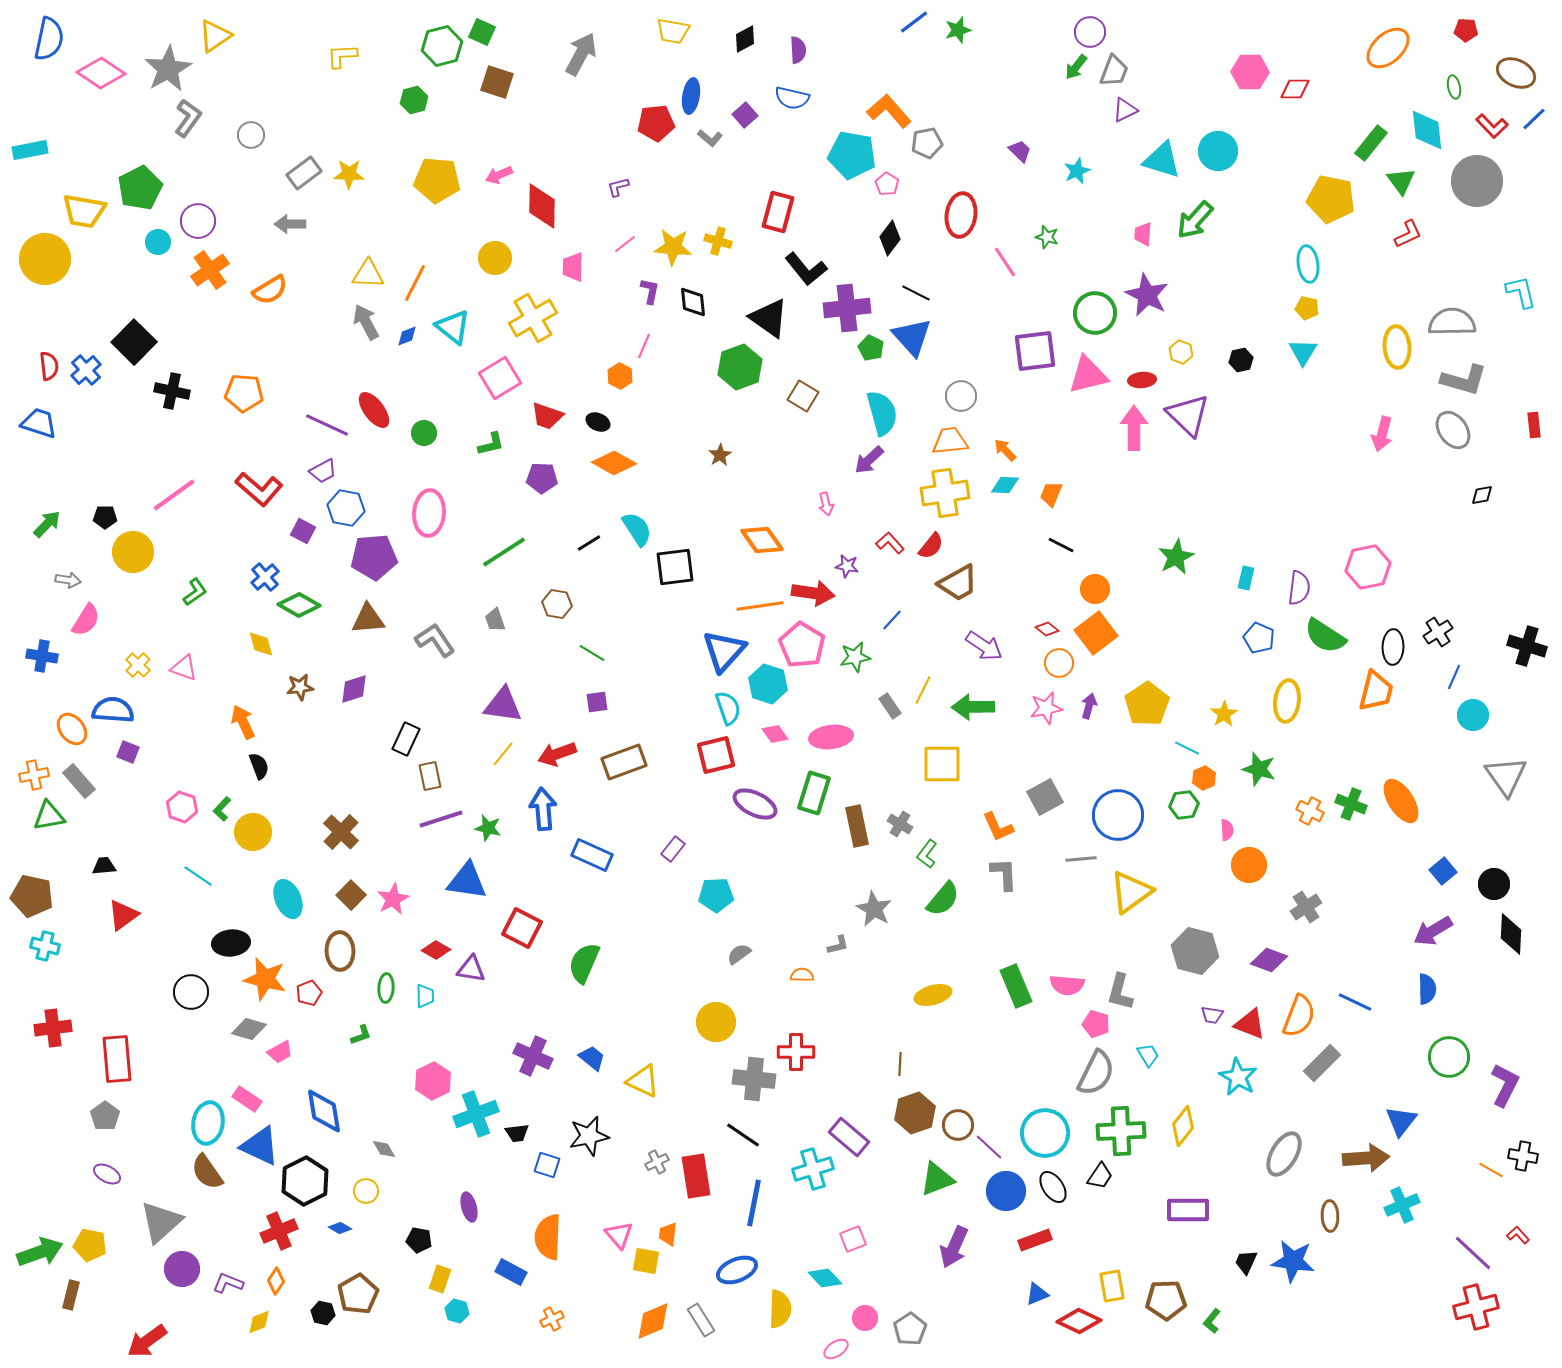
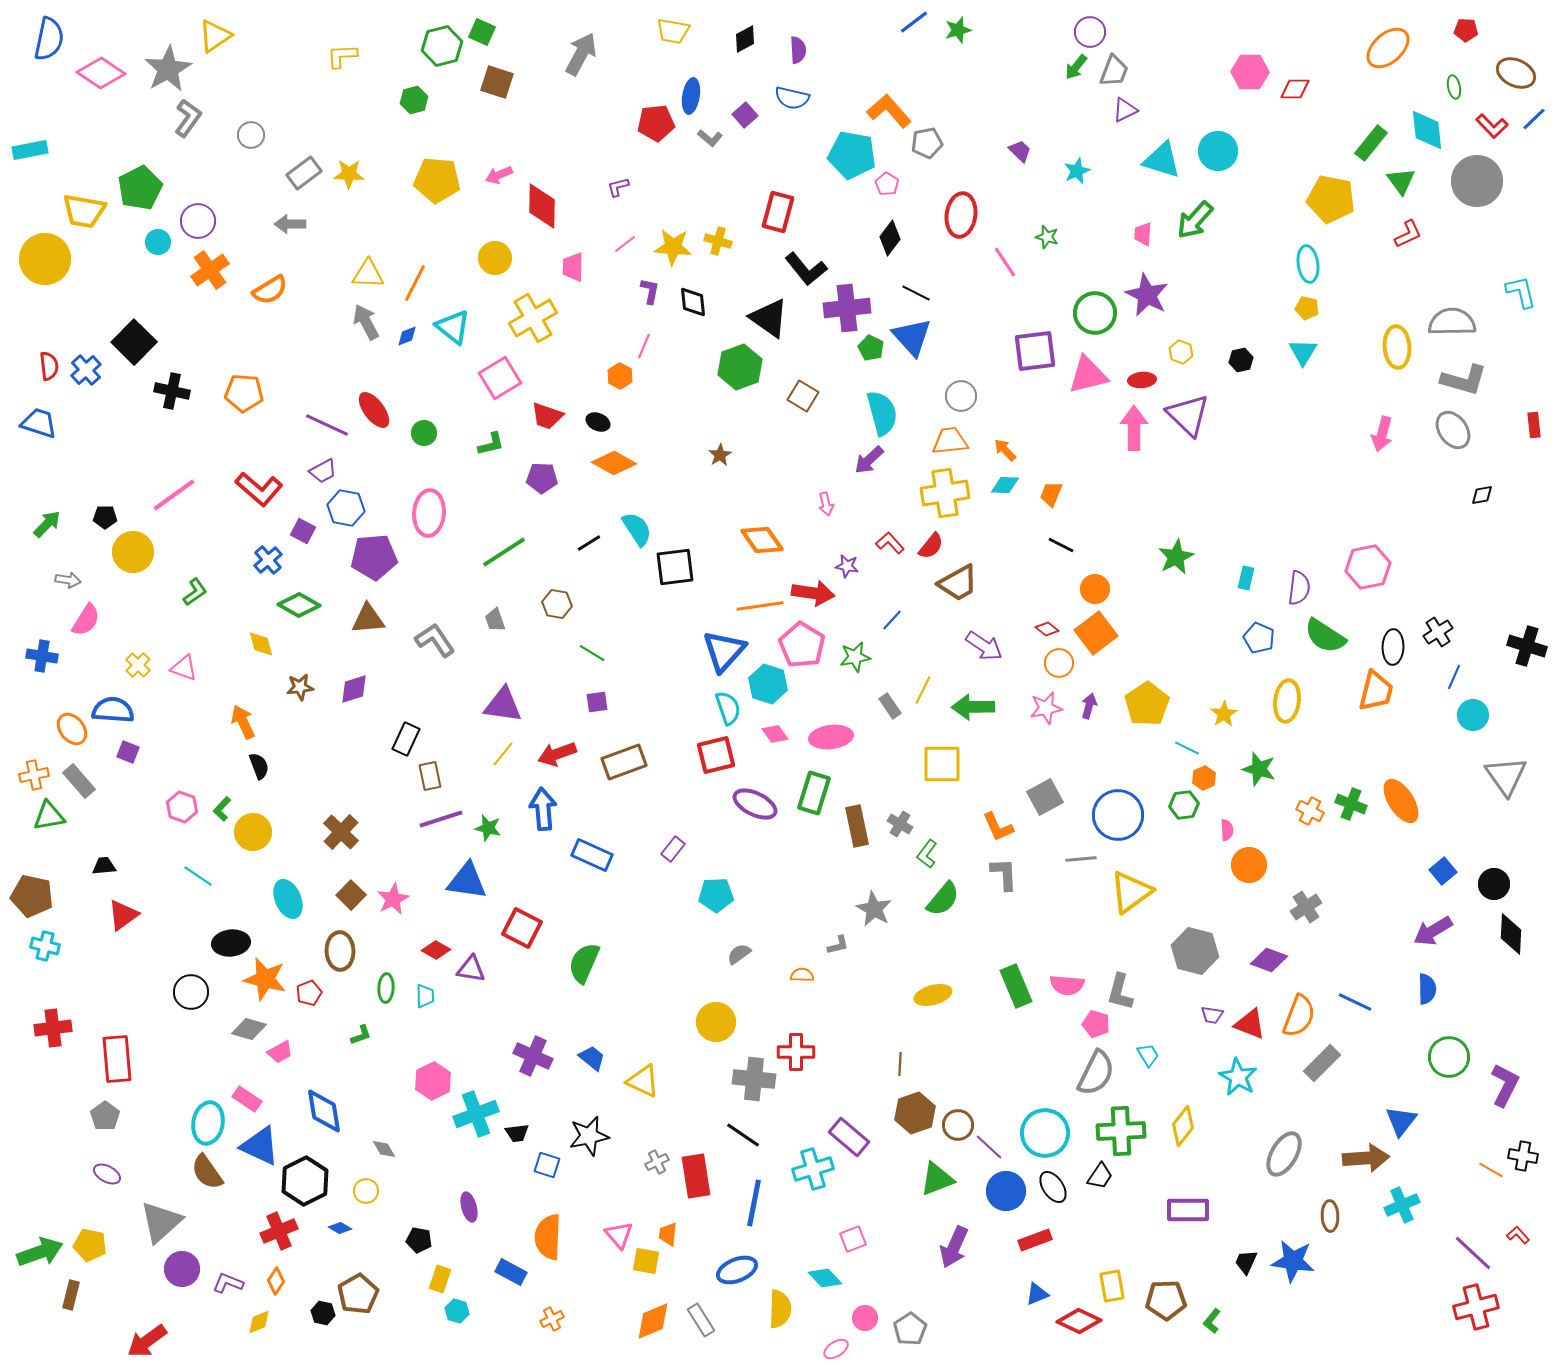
blue cross at (265, 577): moved 3 px right, 17 px up
